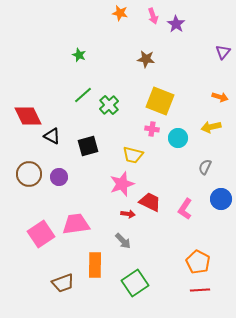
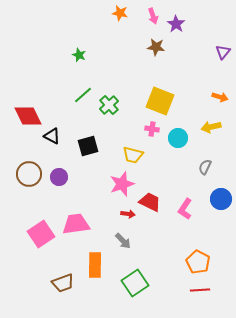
brown star: moved 10 px right, 12 px up
